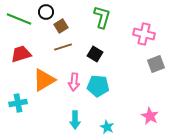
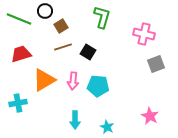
black circle: moved 1 px left, 1 px up
black square: moved 7 px left, 2 px up
pink arrow: moved 1 px left, 1 px up
